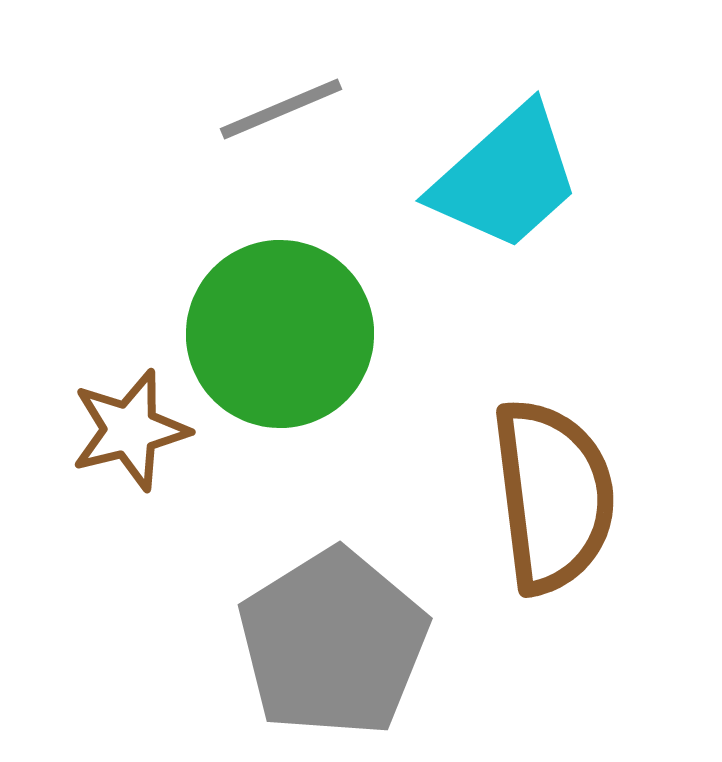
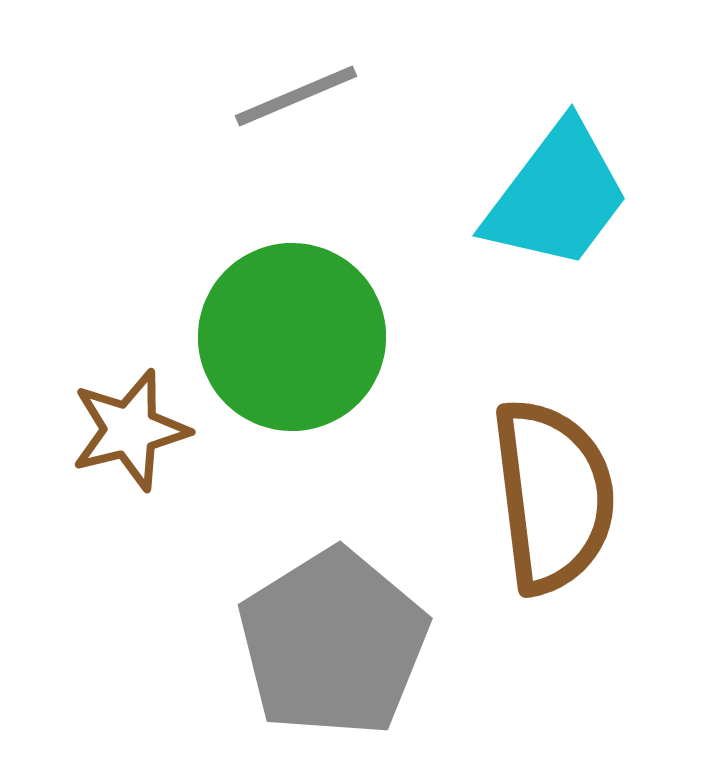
gray line: moved 15 px right, 13 px up
cyan trapezoid: moved 51 px right, 18 px down; rotated 11 degrees counterclockwise
green circle: moved 12 px right, 3 px down
